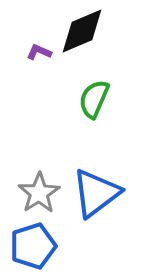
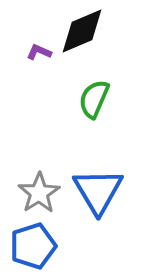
blue triangle: moved 2 px right, 2 px up; rotated 24 degrees counterclockwise
